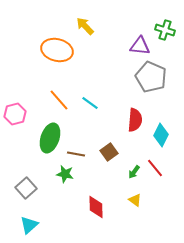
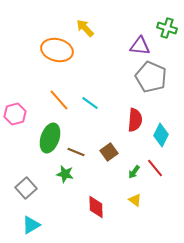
yellow arrow: moved 2 px down
green cross: moved 2 px right, 2 px up
brown line: moved 2 px up; rotated 12 degrees clockwise
cyan triangle: moved 2 px right; rotated 12 degrees clockwise
